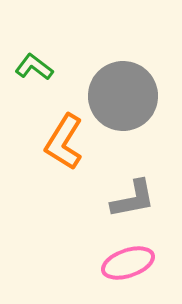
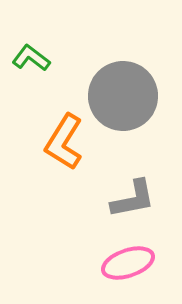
green L-shape: moved 3 px left, 9 px up
